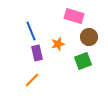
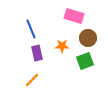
blue line: moved 2 px up
brown circle: moved 1 px left, 1 px down
orange star: moved 4 px right, 2 px down; rotated 16 degrees clockwise
green square: moved 2 px right
